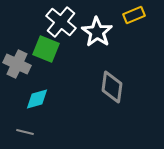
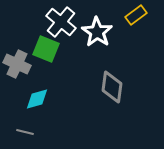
yellow rectangle: moved 2 px right; rotated 15 degrees counterclockwise
